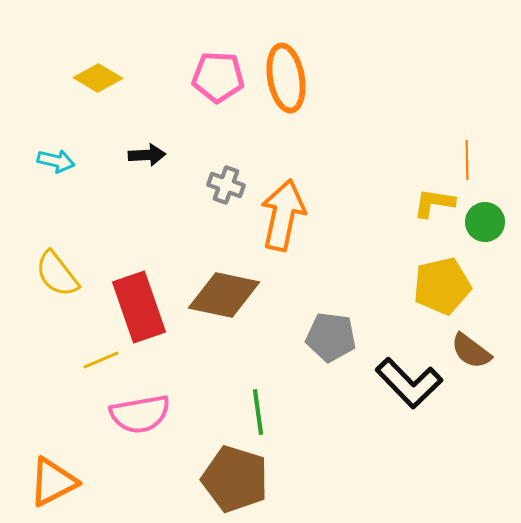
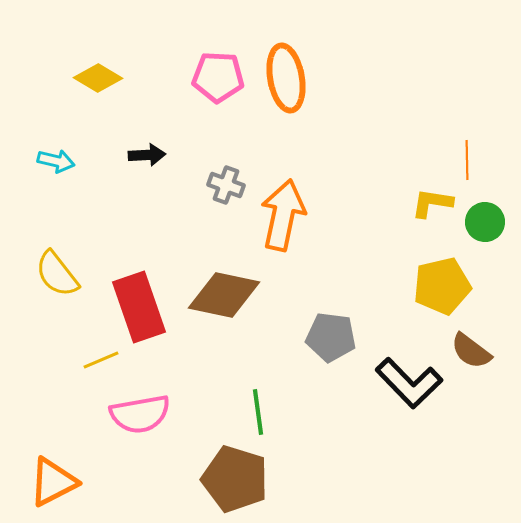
yellow L-shape: moved 2 px left
